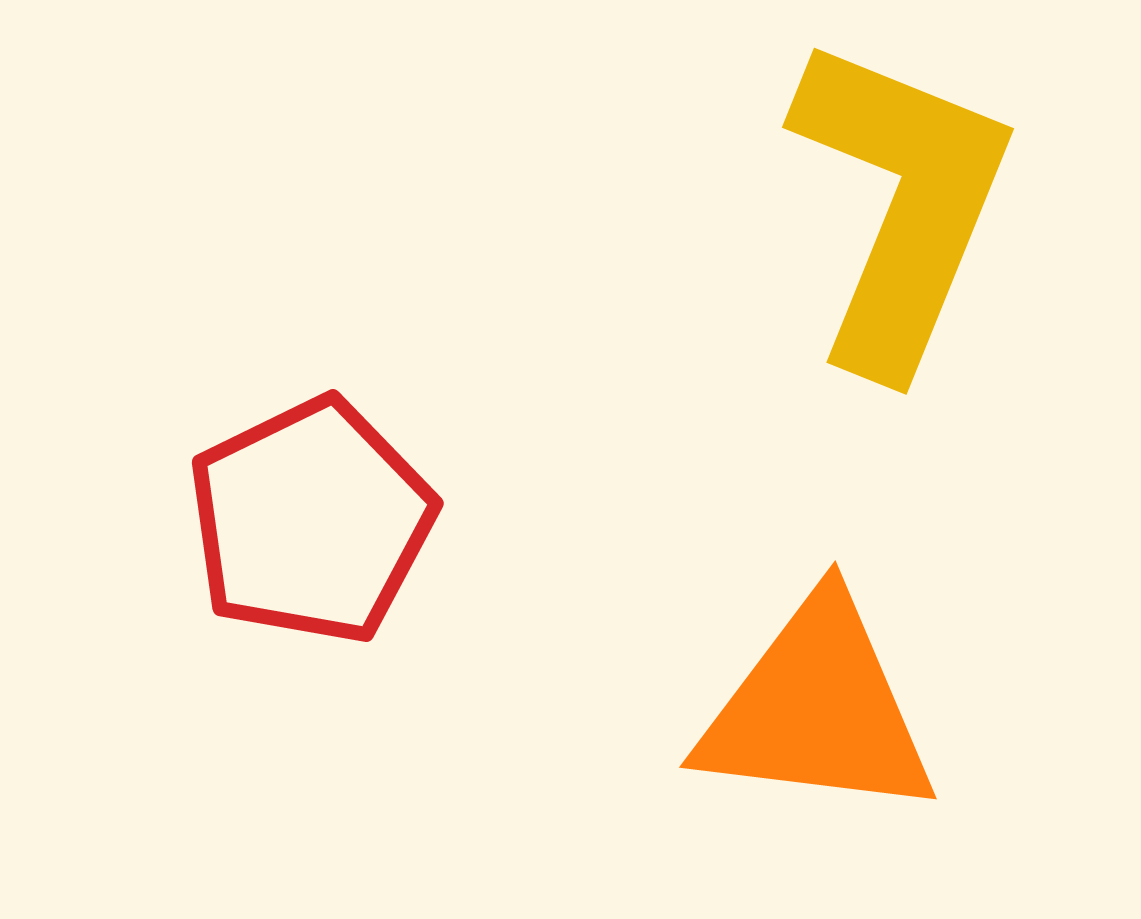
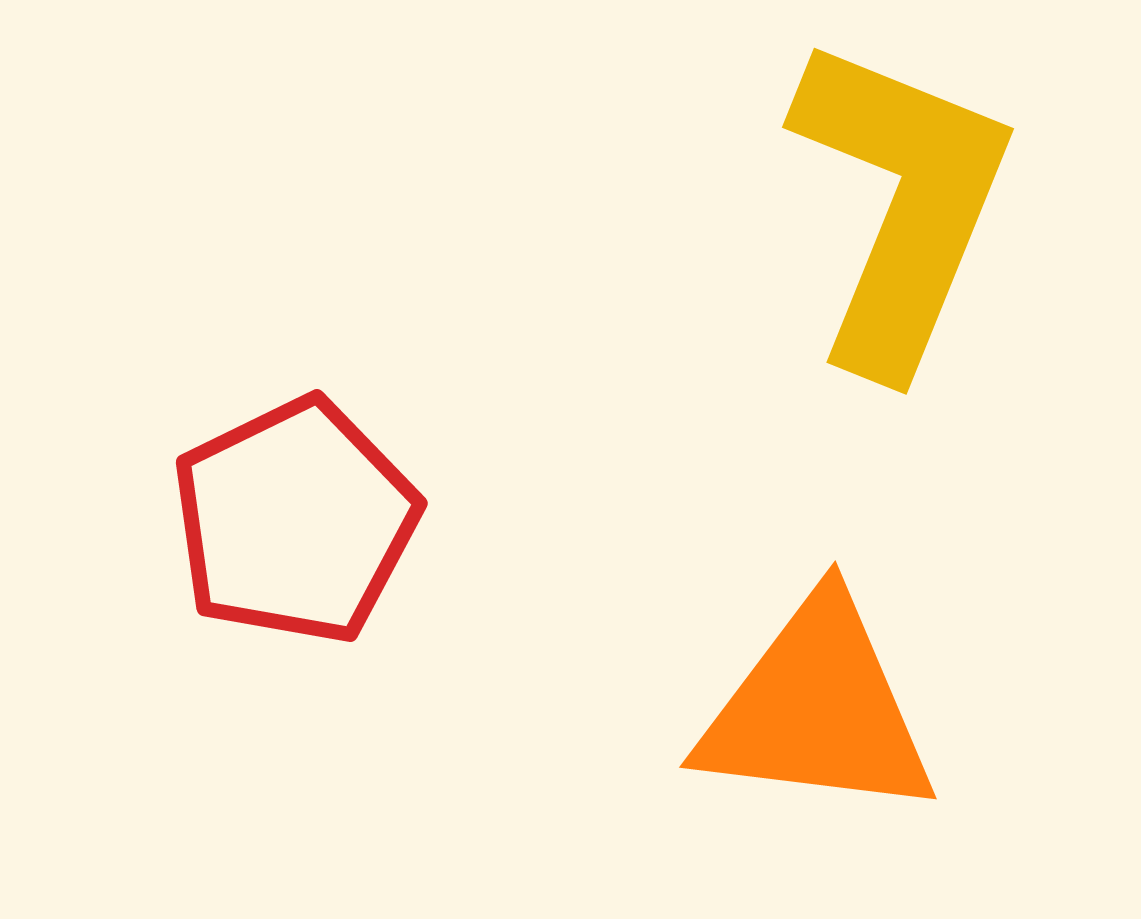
red pentagon: moved 16 px left
